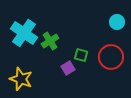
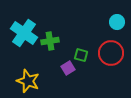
green cross: rotated 24 degrees clockwise
red circle: moved 4 px up
yellow star: moved 7 px right, 2 px down
